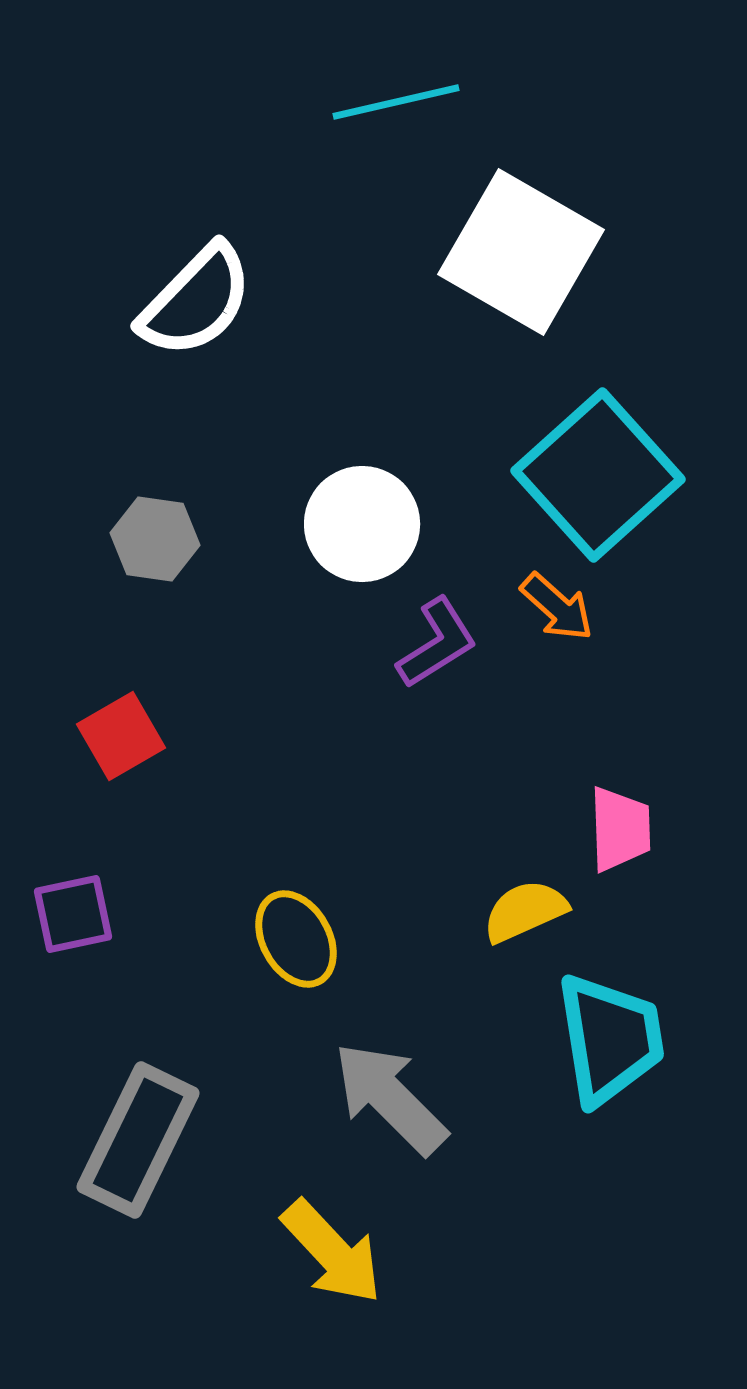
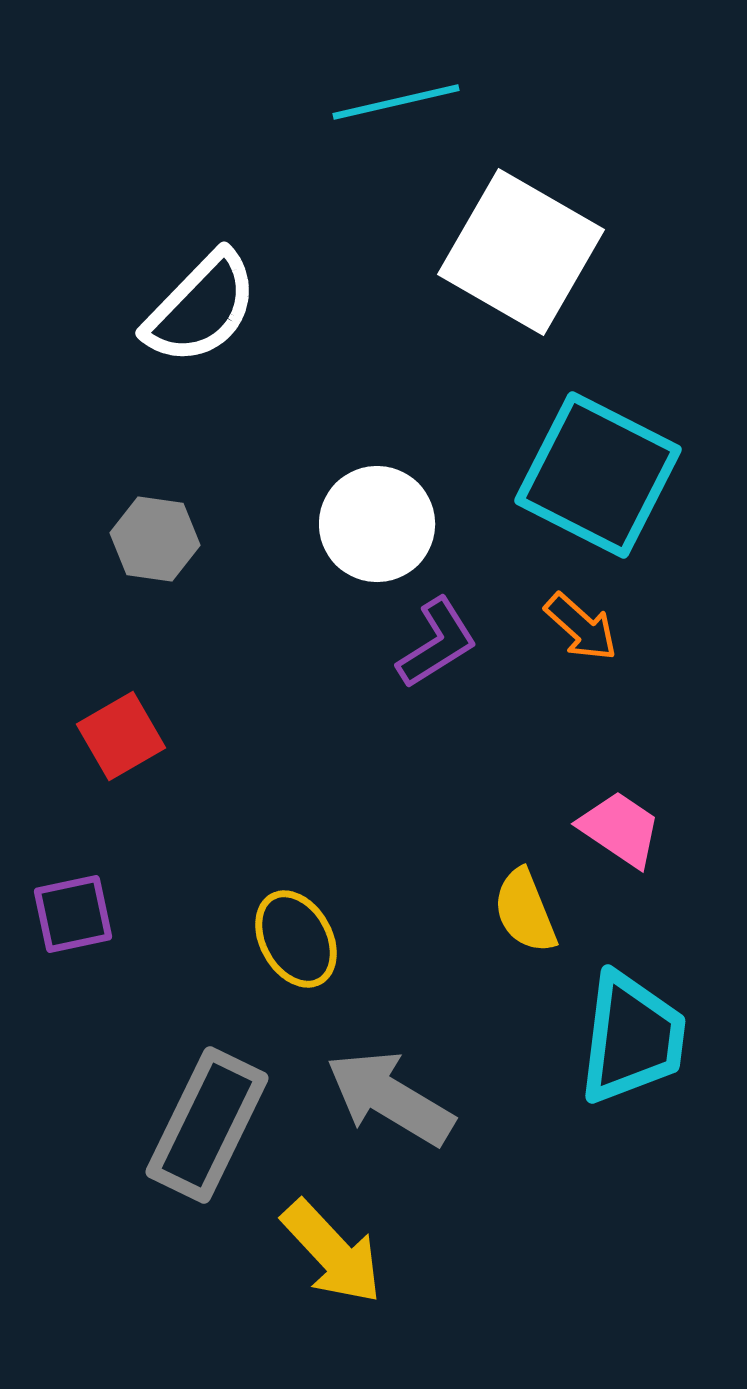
white semicircle: moved 5 px right, 7 px down
cyan square: rotated 21 degrees counterclockwise
white circle: moved 15 px right
orange arrow: moved 24 px right, 20 px down
pink trapezoid: rotated 54 degrees counterclockwise
yellow semicircle: rotated 88 degrees counterclockwise
cyan trapezoid: moved 22 px right, 1 px up; rotated 16 degrees clockwise
gray arrow: rotated 14 degrees counterclockwise
gray rectangle: moved 69 px right, 15 px up
